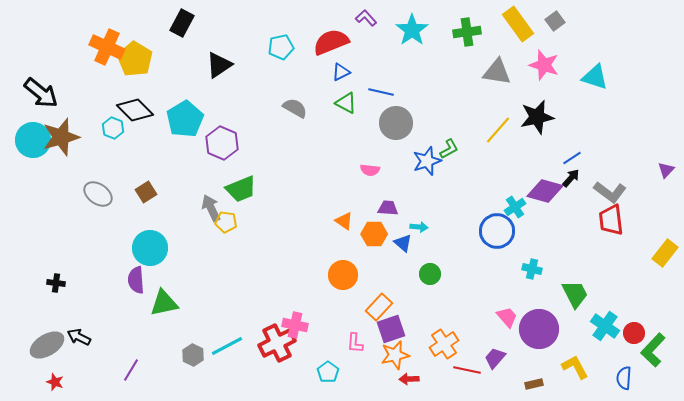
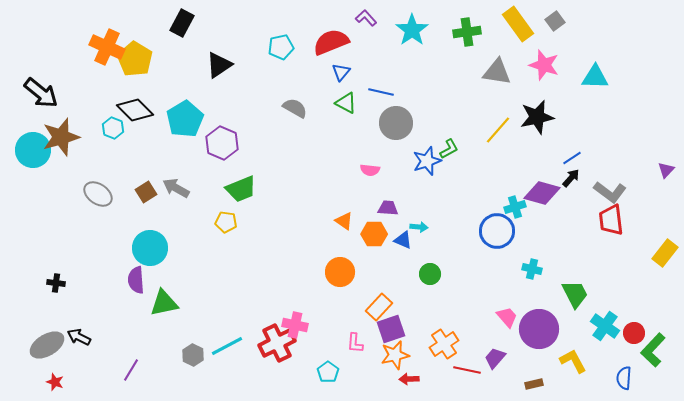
blue triangle at (341, 72): rotated 24 degrees counterclockwise
cyan triangle at (595, 77): rotated 16 degrees counterclockwise
cyan circle at (33, 140): moved 10 px down
purple diamond at (545, 191): moved 3 px left, 2 px down
cyan cross at (515, 207): rotated 15 degrees clockwise
gray arrow at (211, 208): moved 35 px left, 20 px up; rotated 36 degrees counterclockwise
blue triangle at (403, 243): moved 3 px up; rotated 18 degrees counterclockwise
orange circle at (343, 275): moved 3 px left, 3 px up
yellow L-shape at (575, 367): moved 2 px left, 6 px up
